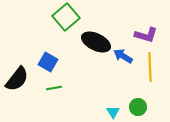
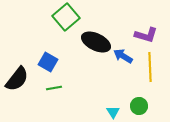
green circle: moved 1 px right, 1 px up
